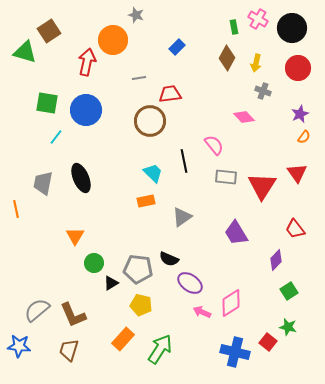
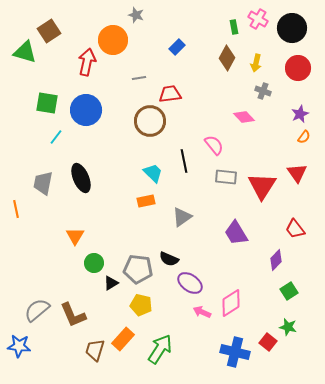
brown trapezoid at (69, 350): moved 26 px right
